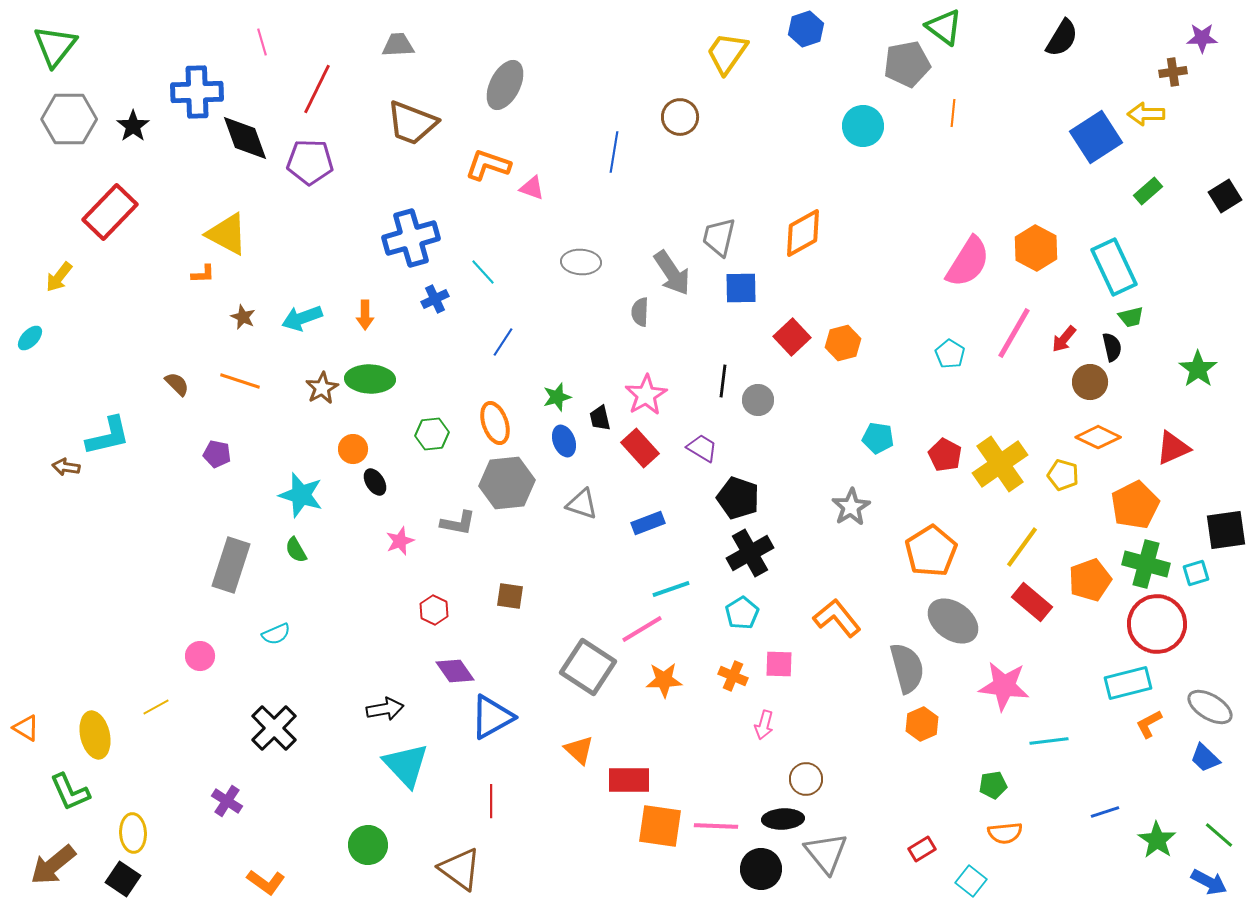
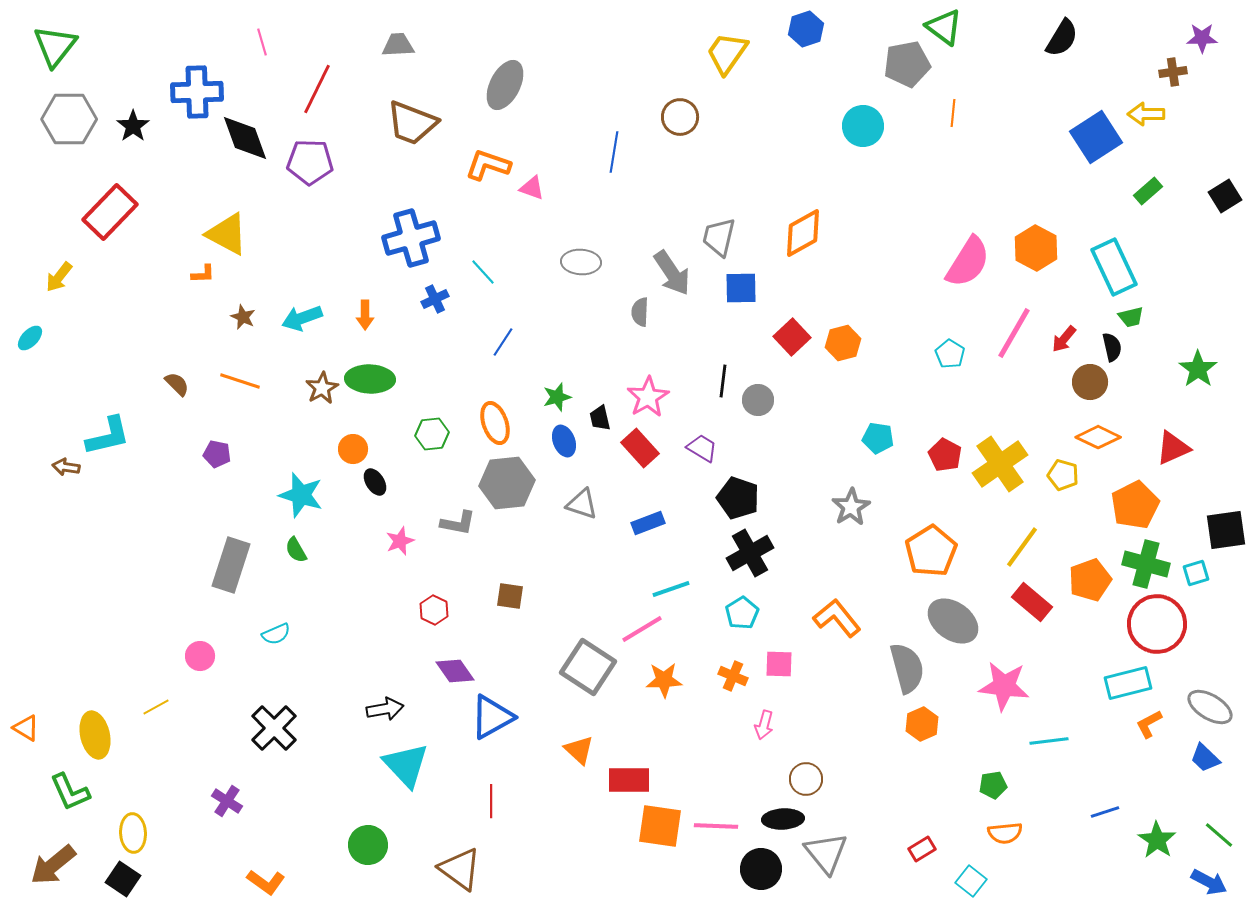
pink star at (646, 395): moved 2 px right, 2 px down
